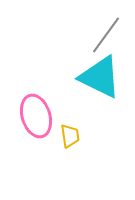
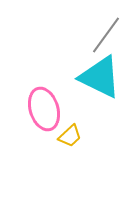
pink ellipse: moved 8 px right, 7 px up
yellow trapezoid: rotated 55 degrees clockwise
